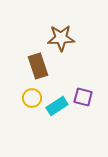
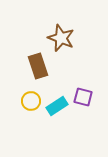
brown star: rotated 24 degrees clockwise
yellow circle: moved 1 px left, 3 px down
